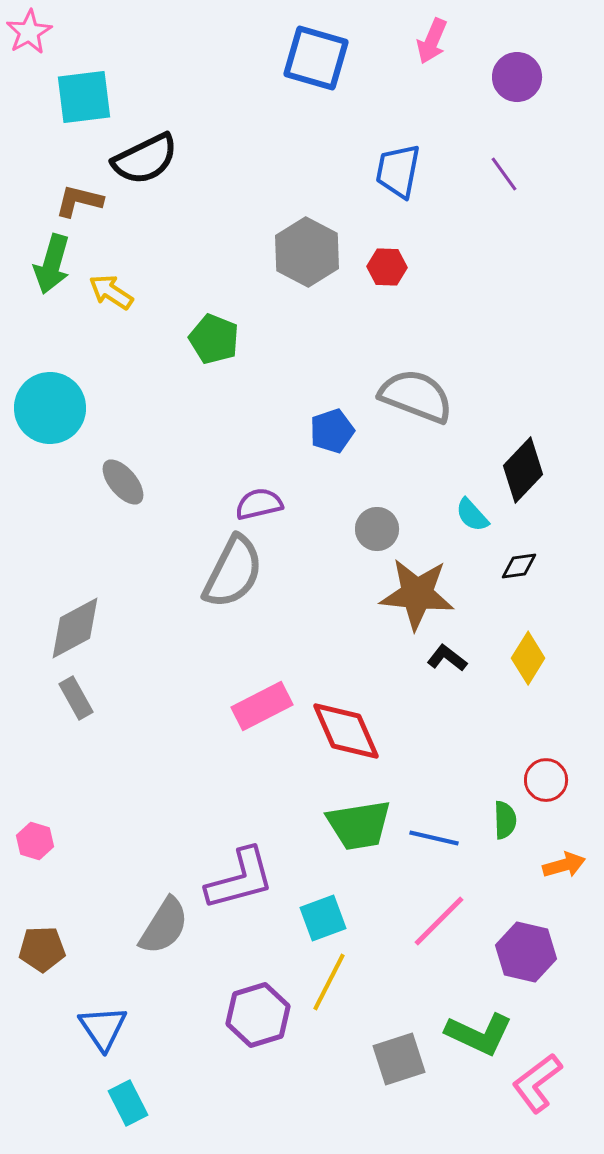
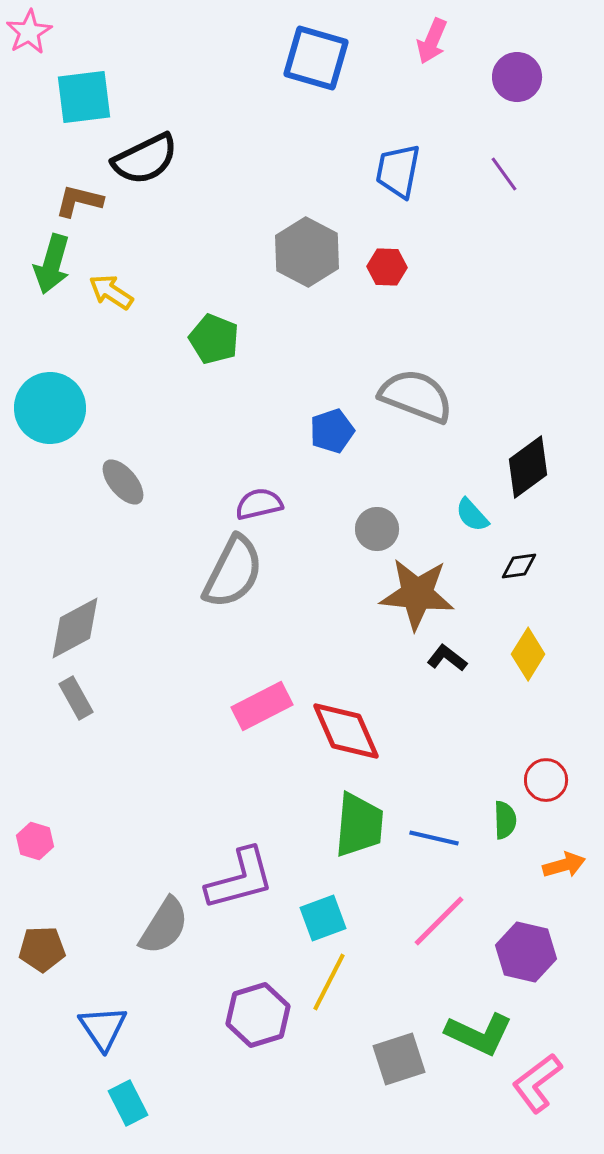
black diamond at (523, 470): moved 5 px right, 3 px up; rotated 10 degrees clockwise
yellow diamond at (528, 658): moved 4 px up
green trapezoid at (359, 825): rotated 76 degrees counterclockwise
